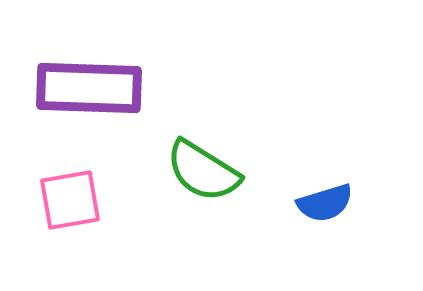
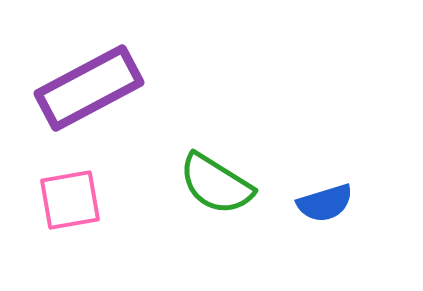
purple rectangle: rotated 30 degrees counterclockwise
green semicircle: moved 13 px right, 13 px down
